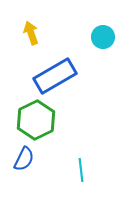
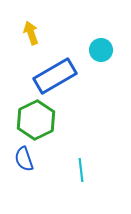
cyan circle: moved 2 px left, 13 px down
blue semicircle: rotated 135 degrees clockwise
